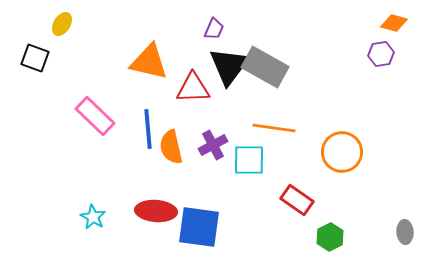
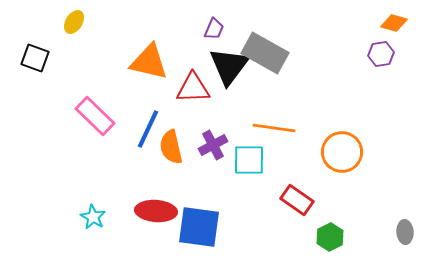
yellow ellipse: moved 12 px right, 2 px up
gray rectangle: moved 14 px up
blue line: rotated 30 degrees clockwise
